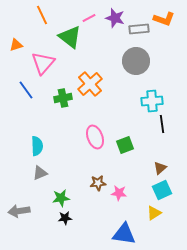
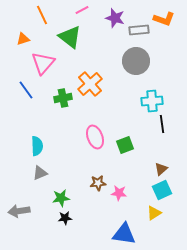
pink line: moved 7 px left, 8 px up
gray rectangle: moved 1 px down
orange triangle: moved 7 px right, 6 px up
brown triangle: moved 1 px right, 1 px down
